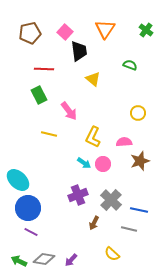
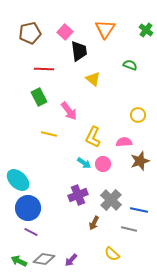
green rectangle: moved 2 px down
yellow circle: moved 2 px down
